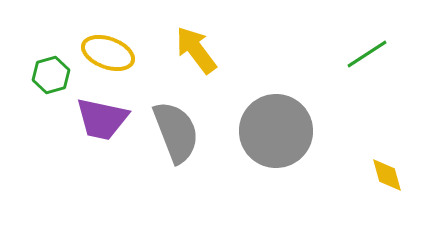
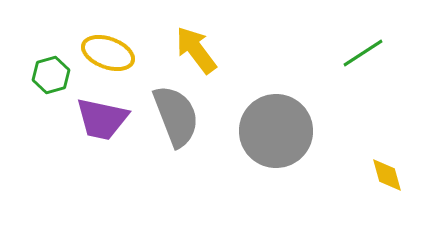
green line: moved 4 px left, 1 px up
gray semicircle: moved 16 px up
